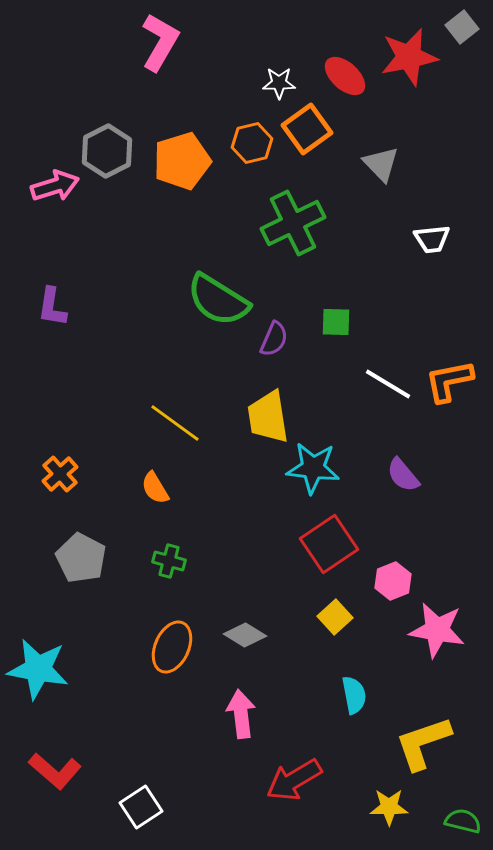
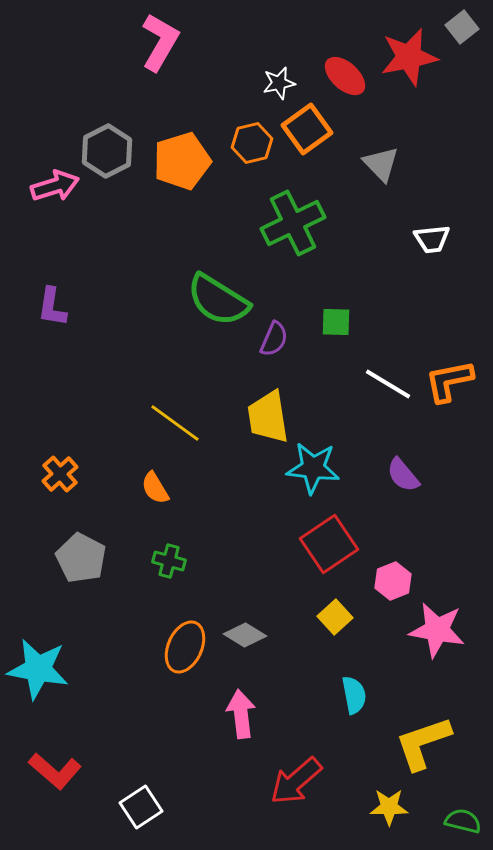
white star at (279, 83): rotated 12 degrees counterclockwise
orange ellipse at (172, 647): moved 13 px right
red arrow at (294, 780): moved 2 px right, 1 px down; rotated 10 degrees counterclockwise
